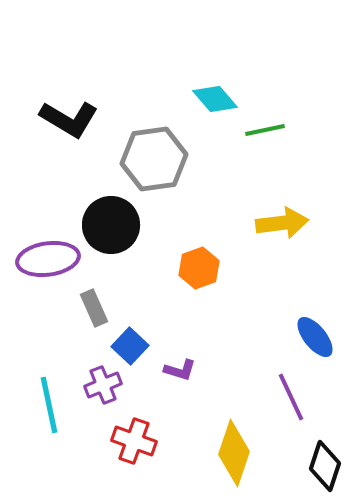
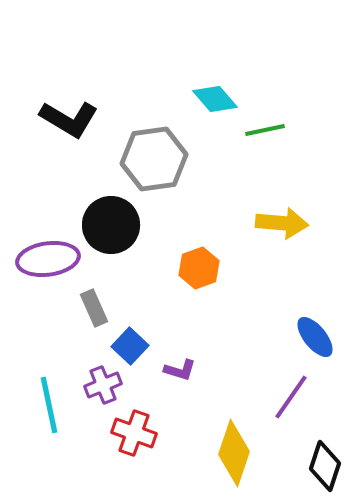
yellow arrow: rotated 12 degrees clockwise
purple line: rotated 60 degrees clockwise
red cross: moved 8 px up
